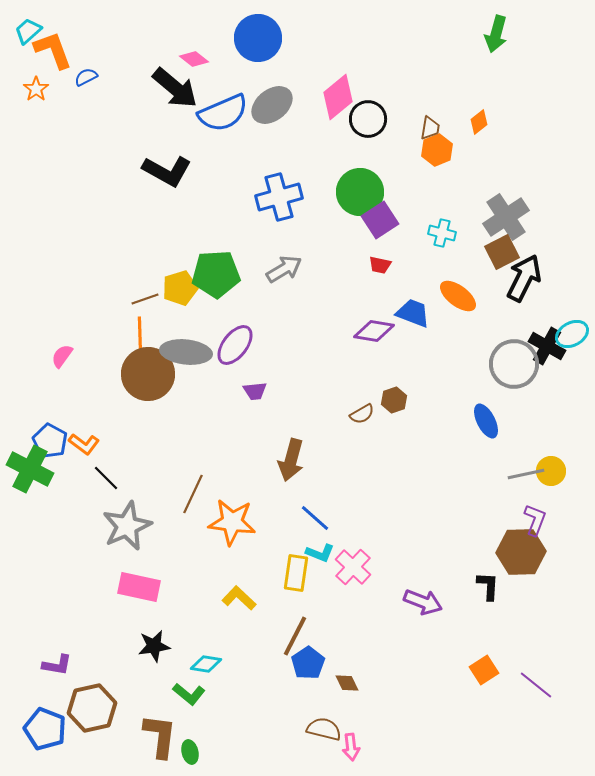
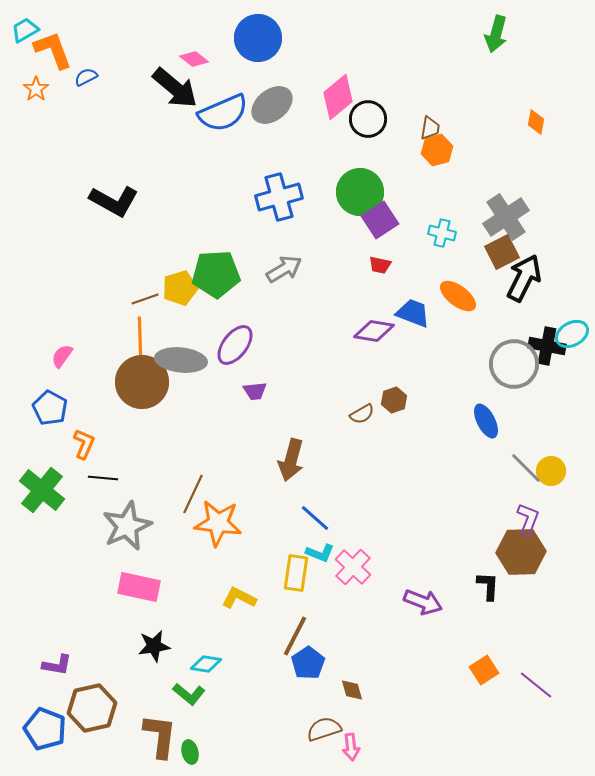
cyan trapezoid at (28, 31): moved 3 px left, 1 px up; rotated 12 degrees clockwise
orange diamond at (479, 122): moved 57 px right; rotated 40 degrees counterclockwise
orange hexagon at (437, 150): rotated 8 degrees clockwise
black L-shape at (167, 171): moved 53 px left, 30 px down
black cross at (547, 346): rotated 18 degrees counterclockwise
gray ellipse at (186, 352): moved 5 px left, 8 px down
brown circle at (148, 374): moved 6 px left, 8 px down
blue pentagon at (50, 441): moved 33 px up
orange L-shape at (84, 444): rotated 104 degrees counterclockwise
green cross at (30, 469): moved 12 px right, 21 px down; rotated 12 degrees clockwise
gray line at (526, 474): moved 6 px up; rotated 57 degrees clockwise
black line at (106, 478): moved 3 px left; rotated 40 degrees counterclockwise
purple L-shape at (535, 520): moved 7 px left, 1 px up
orange star at (232, 522): moved 14 px left, 1 px down
yellow L-shape at (239, 598): rotated 16 degrees counterclockwise
brown diamond at (347, 683): moved 5 px right, 7 px down; rotated 10 degrees clockwise
brown semicircle at (324, 729): rotated 32 degrees counterclockwise
